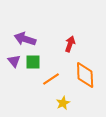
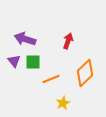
red arrow: moved 2 px left, 3 px up
orange diamond: moved 2 px up; rotated 48 degrees clockwise
orange line: rotated 12 degrees clockwise
